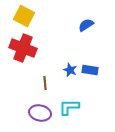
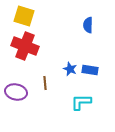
yellow square: rotated 10 degrees counterclockwise
blue semicircle: moved 2 px right; rotated 56 degrees counterclockwise
red cross: moved 2 px right, 2 px up
blue star: moved 1 px up
cyan L-shape: moved 12 px right, 5 px up
purple ellipse: moved 24 px left, 21 px up
